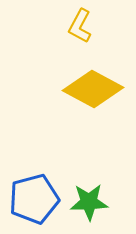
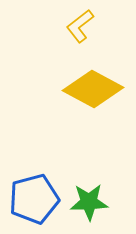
yellow L-shape: rotated 24 degrees clockwise
